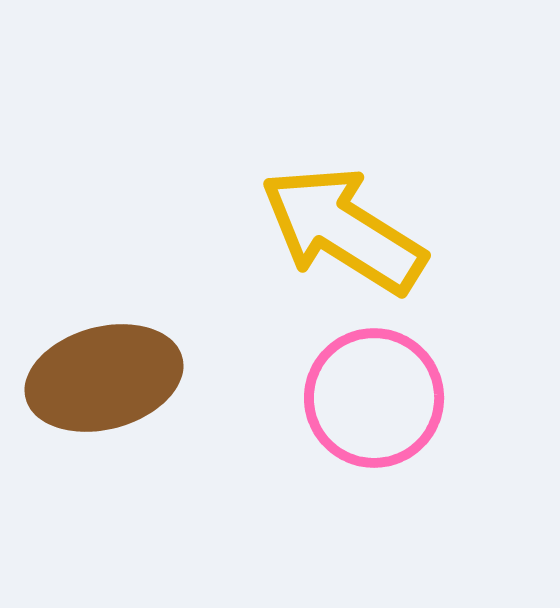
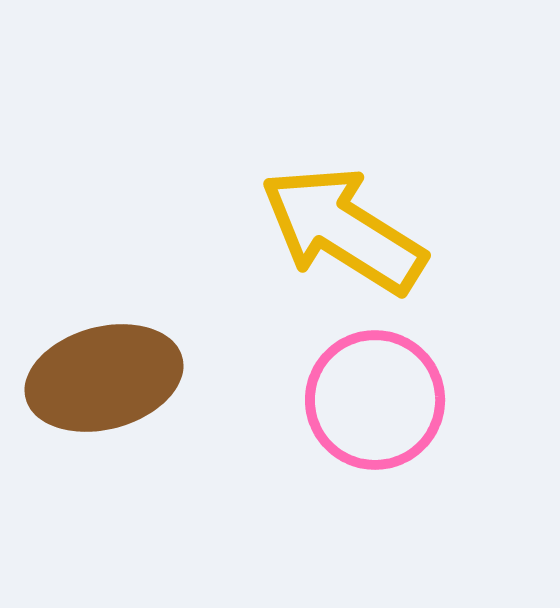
pink circle: moved 1 px right, 2 px down
